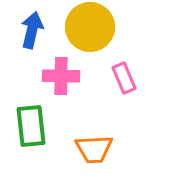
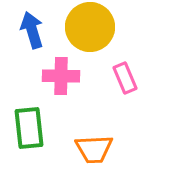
blue arrow: rotated 30 degrees counterclockwise
pink rectangle: moved 1 px right
green rectangle: moved 2 px left, 2 px down
